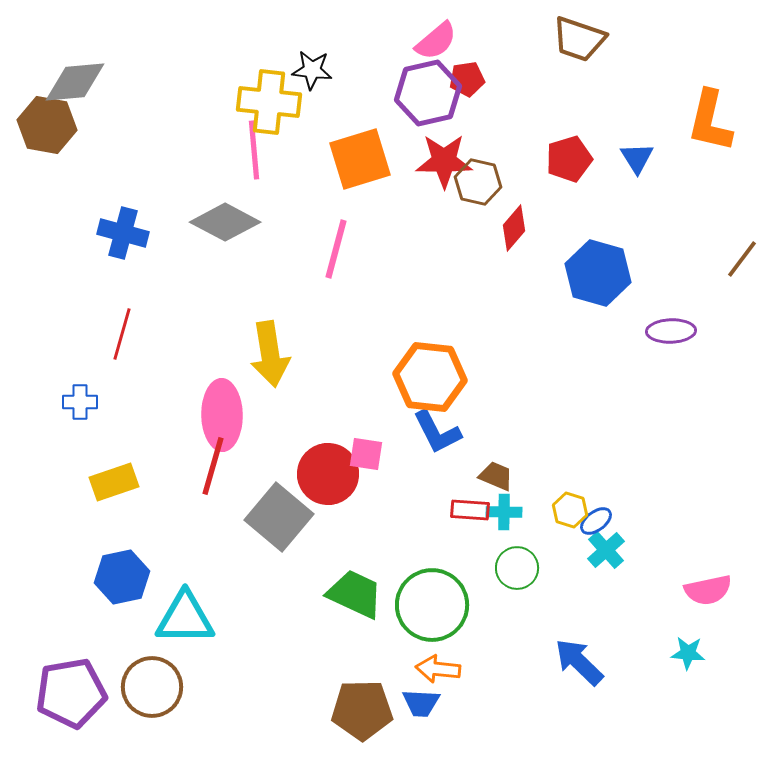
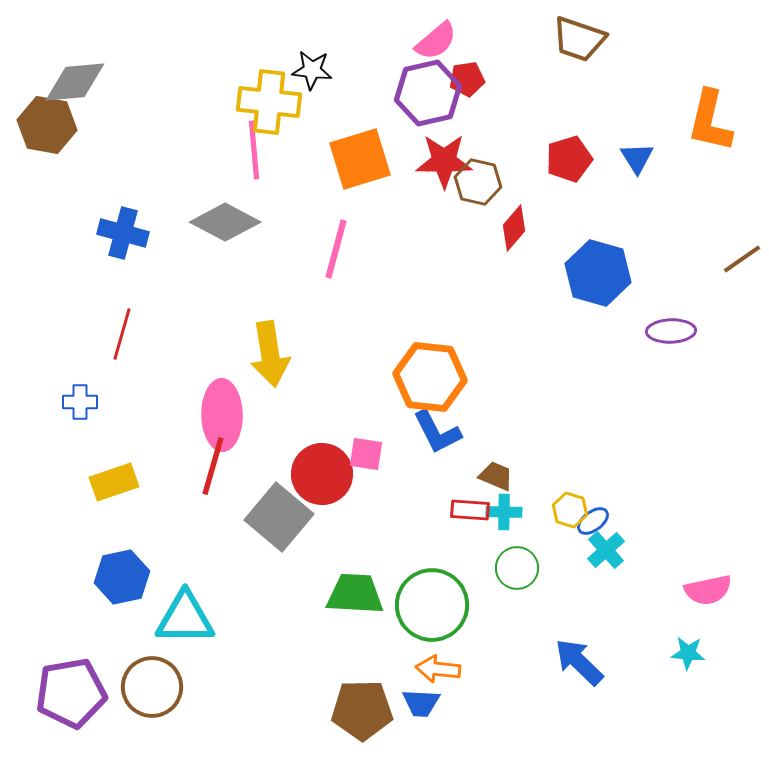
brown line at (742, 259): rotated 18 degrees clockwise
red circle at (328, 474): moved 6 px left
blue ellipse at (596, 521): moved 3 px left
green trapezoid at (355, 594): rotated 22 degrees counterclockwise
